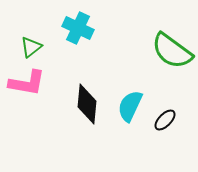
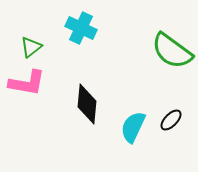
cyan cross: moved 3 px right
cyan semicircle: moved 3 px right, 21 px down
black ellipse: moved 6 px right
